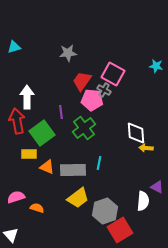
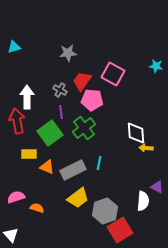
gray cross: moved 44 px left
green square: moved 8 px right
gray rectangle: rotated 25 degrees counterclockwise
